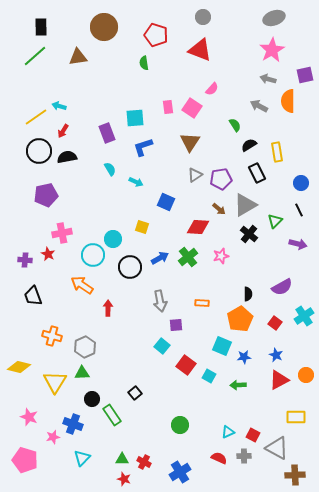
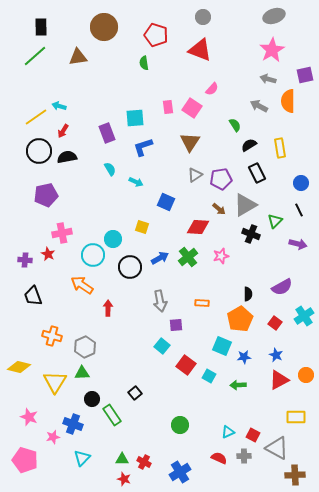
gray ellipse at (274, 18): moved 2 px up
yellow rectangle at (277, 152): moved 3 px right, 4 px up
black cross at (249, 234): moved 2 px right; rotated 18 degrees counterclockwise
